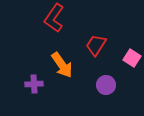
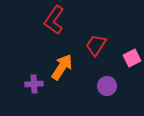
red L-shape: moved 2 px down
pink square: rotated 30 degrees clockwise
orange arrow: moved 2 px down; rotated 112 degrees counterclockwise
purple circle: moved 1 px right, 1 px down
